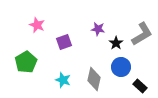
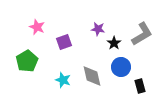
pink star: moved 2 px down
black star: moved 2 px left
green pentagon: moved 1 px right, 1 px up
gray diamond: moved 2 px left, 3 px up; rotated 25 degrees counterclockwise
black rectangle: rotated 32 degrees clockwise
